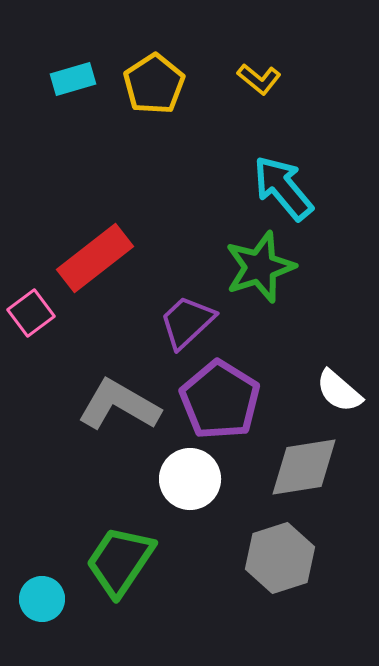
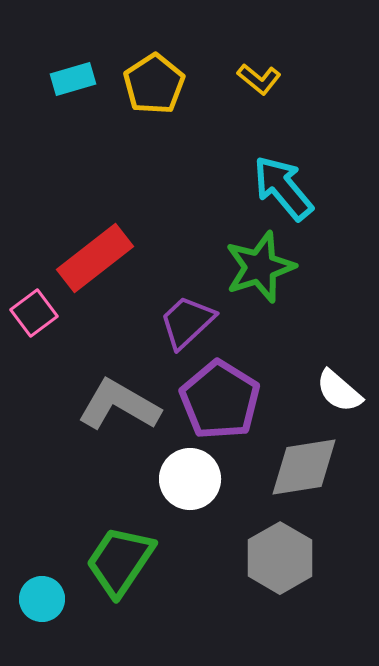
pink square: moved 3 px right
gray hexagon: rotated 12 degrees counterclockwise
